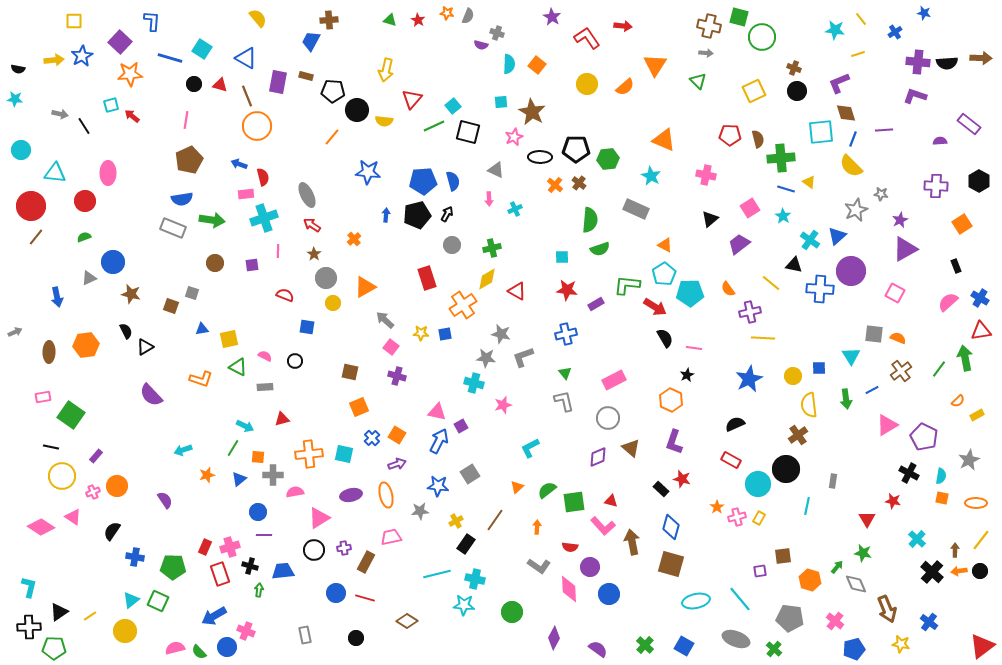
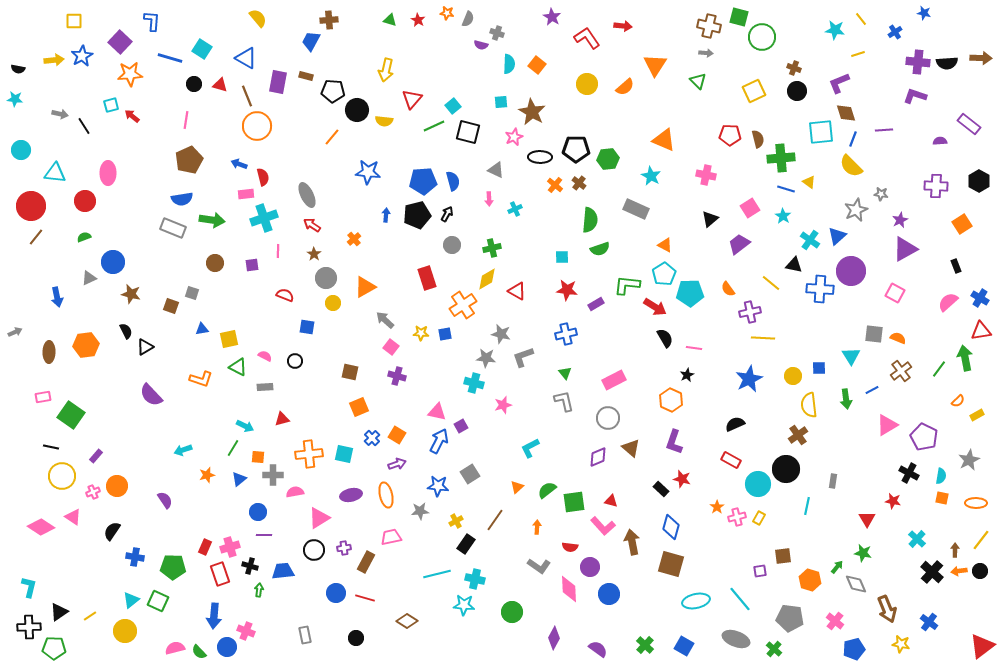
gray semicircle at (468, 16): moved 3 px down
blue arrow at (214, 616): rotated 55 degrees counterclockwise
